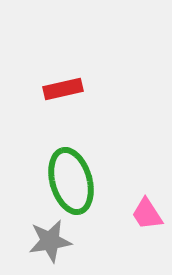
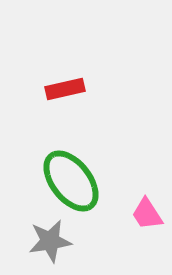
red rectangle: moved 2 px right
green ellipse: rotated 22 degrees counterclockwise
